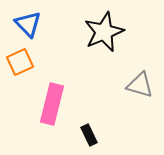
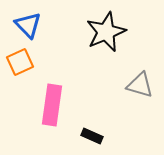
blue triangle: moved 1 px down
black star: moved 2 px right
pink rectangle: moved 1 px down; rotated 6 degrees counterclockwise
black rectangle: moved 3 px right, 1 px down; rotated 40 degrees counterclockwise
